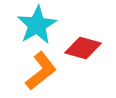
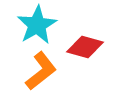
red diamond: moved 2 px right, 1 px up
